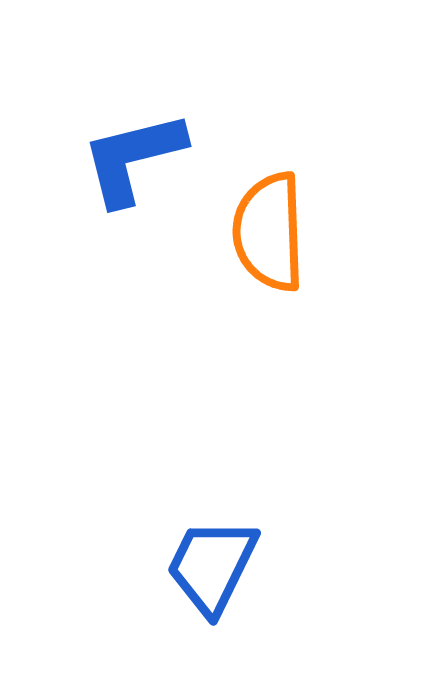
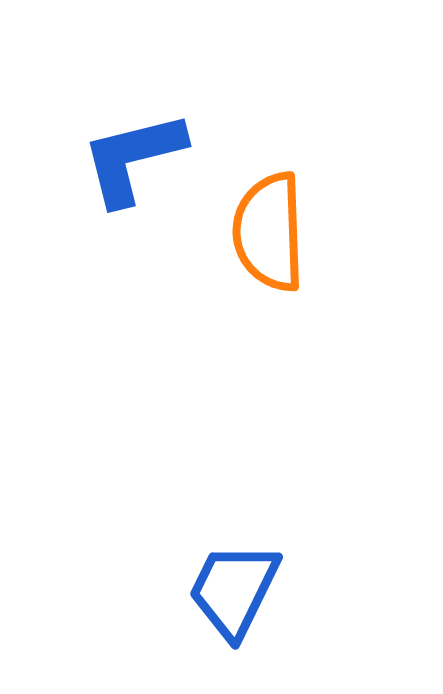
blue trapezoid: moved 22 px right, 24 px down
